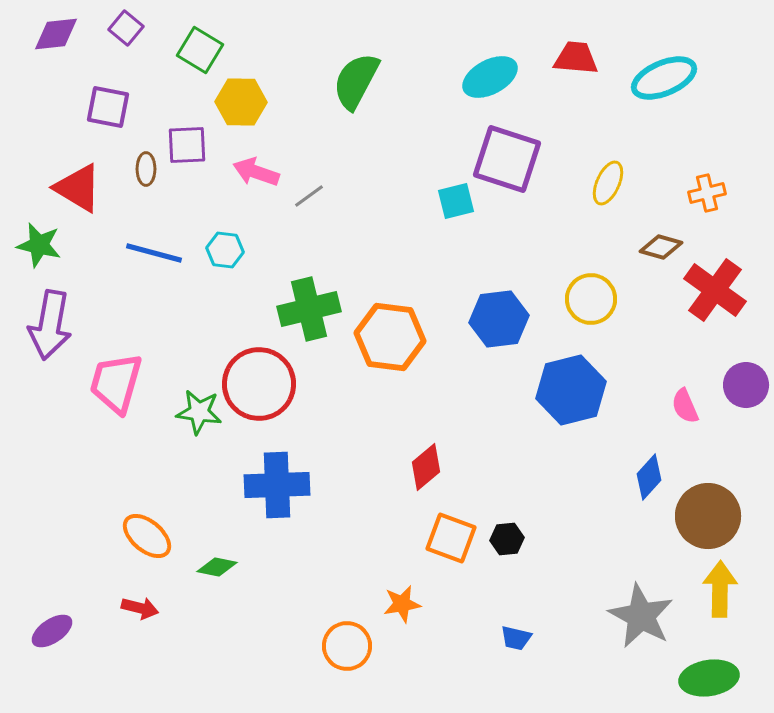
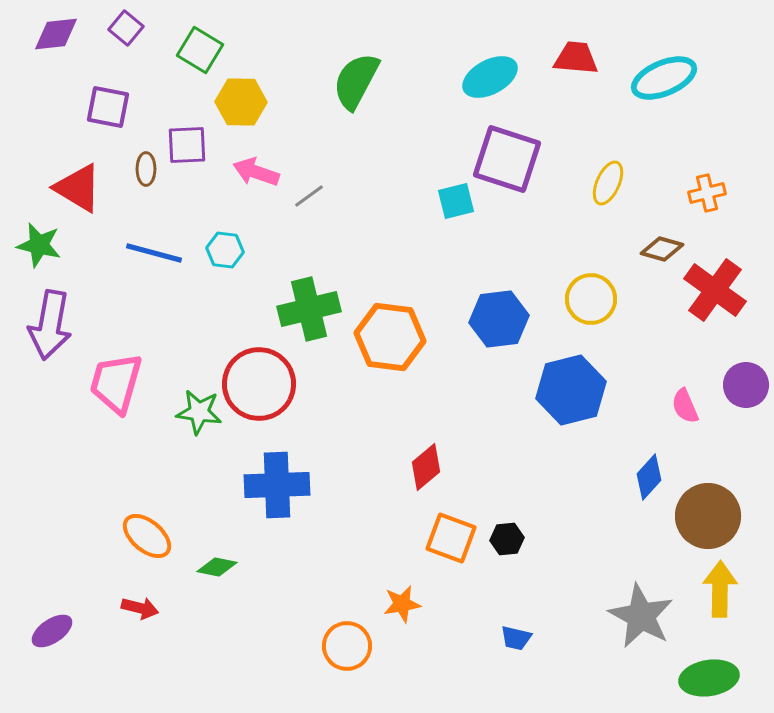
brown diamond at (661, 247): moved 1 px right, 2 px down
